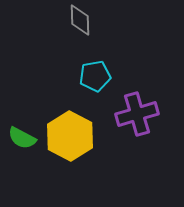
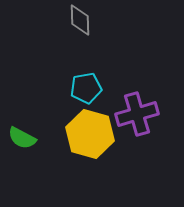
cyan pentagon: moved 9 px left, 12 px down
yellow hexagon: moved 20 px right, 2 px up; rotated 12 degrees counterclockwise
